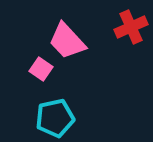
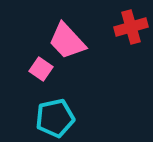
red cross: rotated 8 degrees clockwise
